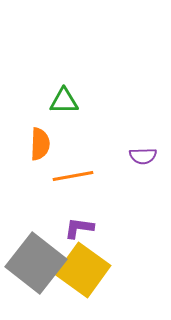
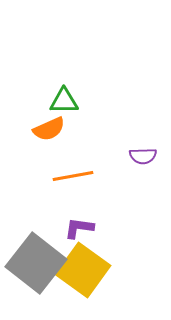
orange semicircle: moved 9 px right, 15 px up; rotated 64 degrees clockwise
